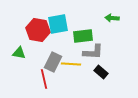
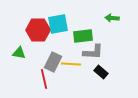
red hexagon: rotated 10 degrees counterclockwise
